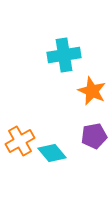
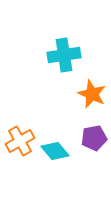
orange star: moved 3 px down
purple pentagon: moved 2 px down
cyan diamond: moved 3 px right, 2 px up
